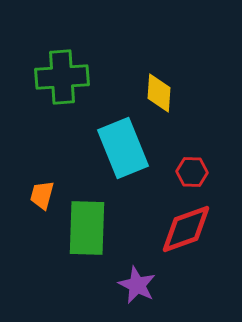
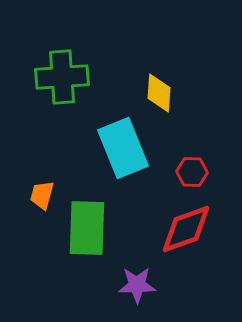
purple star: rotated 27 degrees counterclockwise
